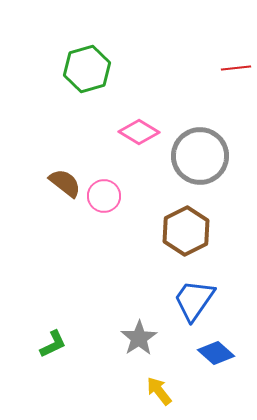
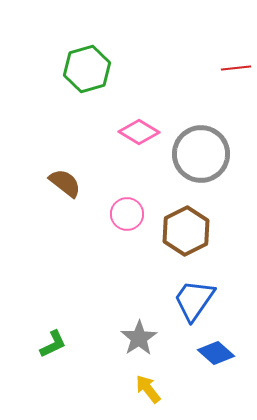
gray circle: moved 1 px right, 2 px up
pink circle: moved 23 px right, 18 px down
yellow arrow: moved 11 px left, 2 px up
